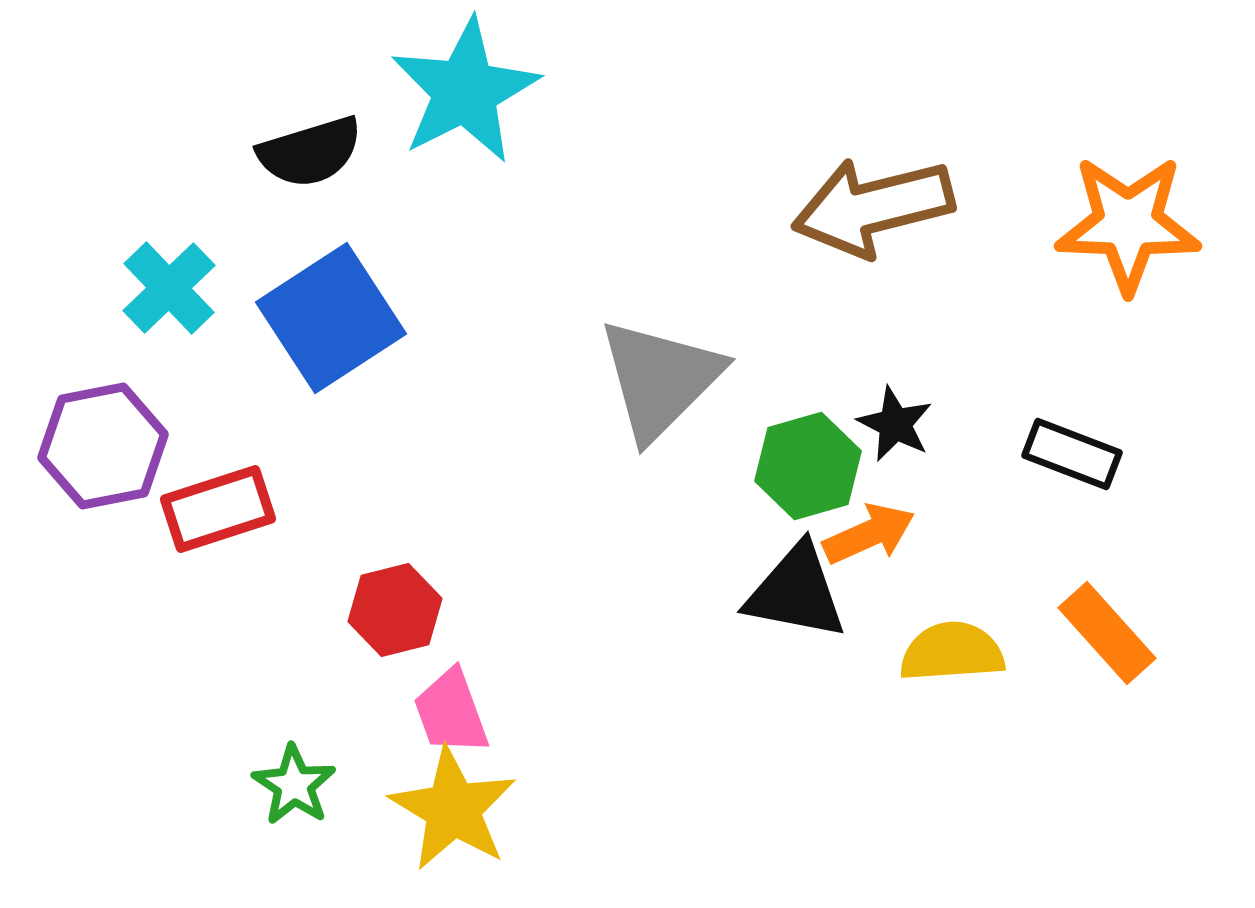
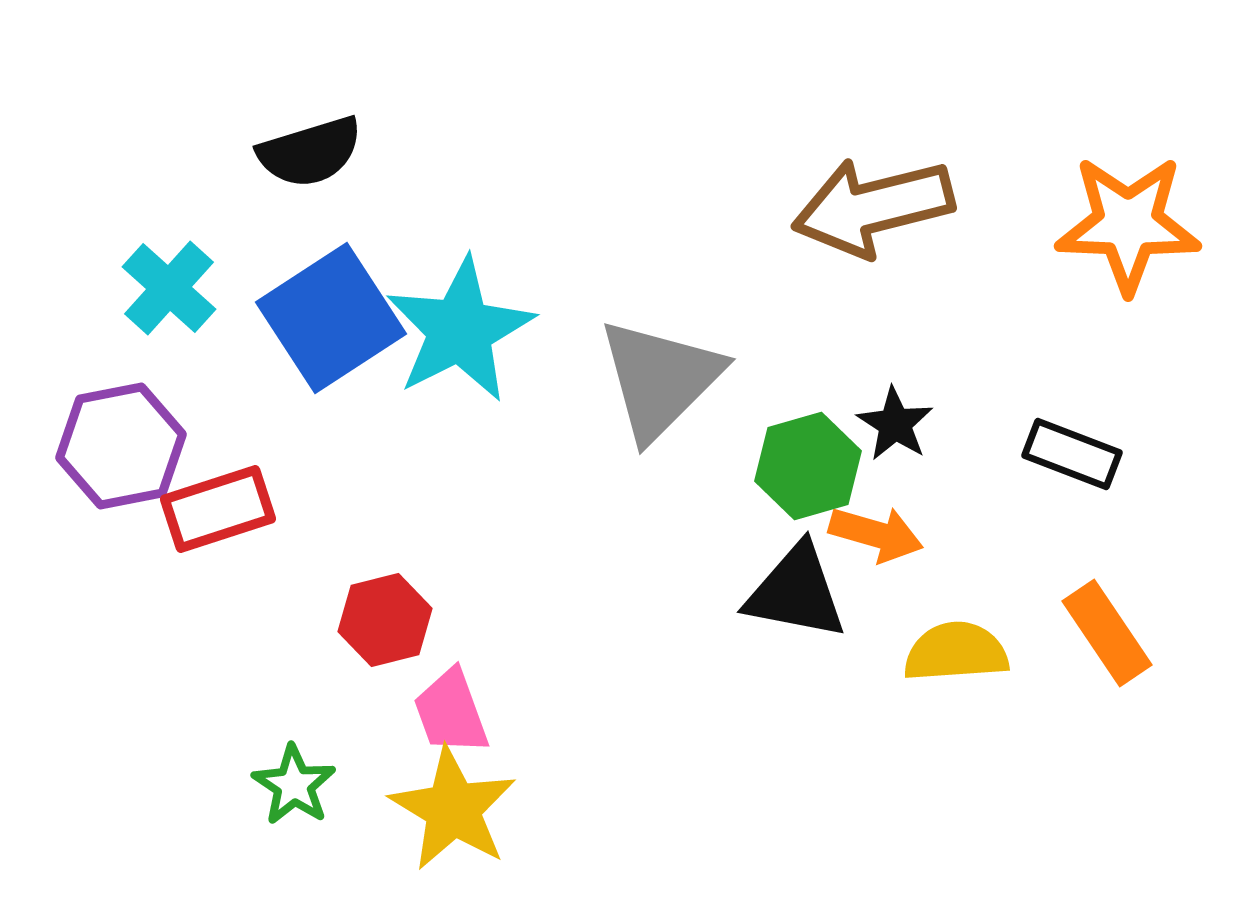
cyan star: moved 5 px left, 239 px down
cyan cross: rotated 4 degrees counterclockwise
black star: rotated 6 degrees clockwise
purple hexagon: moved 18 px right
orange arrow: moved 7 px right; rotated 40 degrees clockwise
red hexagon: moved 10 px left, 10 px down
orange rectangle: rotated 8 degrees clockwise
yellow semicircle: moved 4 px right
